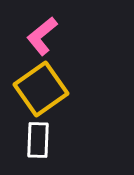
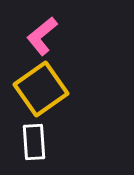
white rectangle: moved 4 px left, 2 px down; rotated 6 degrees counterclockwise
